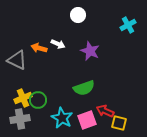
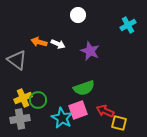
orange arrow: moved 6 px up
gray triangle: rotated 10 degrees clockwise
pink square: moved 9 px left, 10 px up
